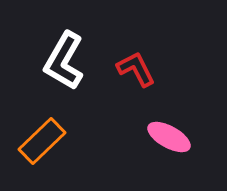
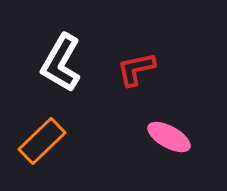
white L-shape: moved 3 px left, 2 px down
red L-shape: rotated 75 degrees counterclockwise
